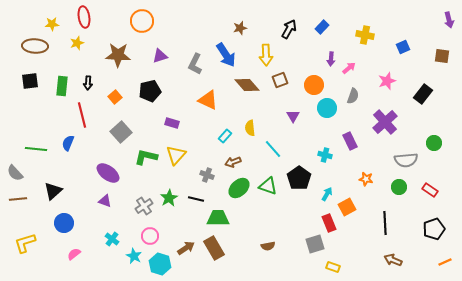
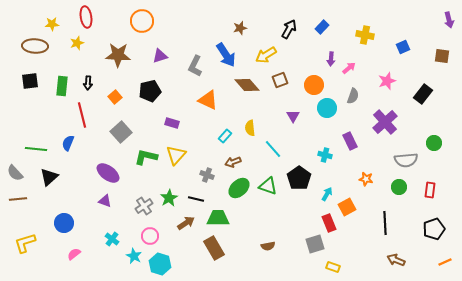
red ellipse at (84, 17): moved 2 px right
yellow arrow at (266, 55): rotated 60 degrees clockwise
gray L-shape at (195, 64): moved 2 px down
red rectangle at (430, 190): rotated 63 degrees clockwise
black triangle at (53, 191): moved 4 px left, 14 px up
brown arrow at (186, 248): moved 25 px up
brown arrow at (393, 260): moved 3 px right
